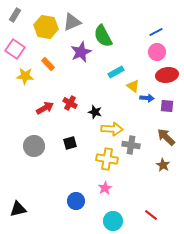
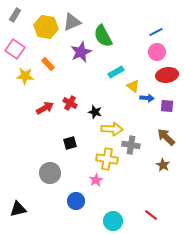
gray circle: moved 16 px right, 27 px down
pink star: moved 9 px left, 8 px up
